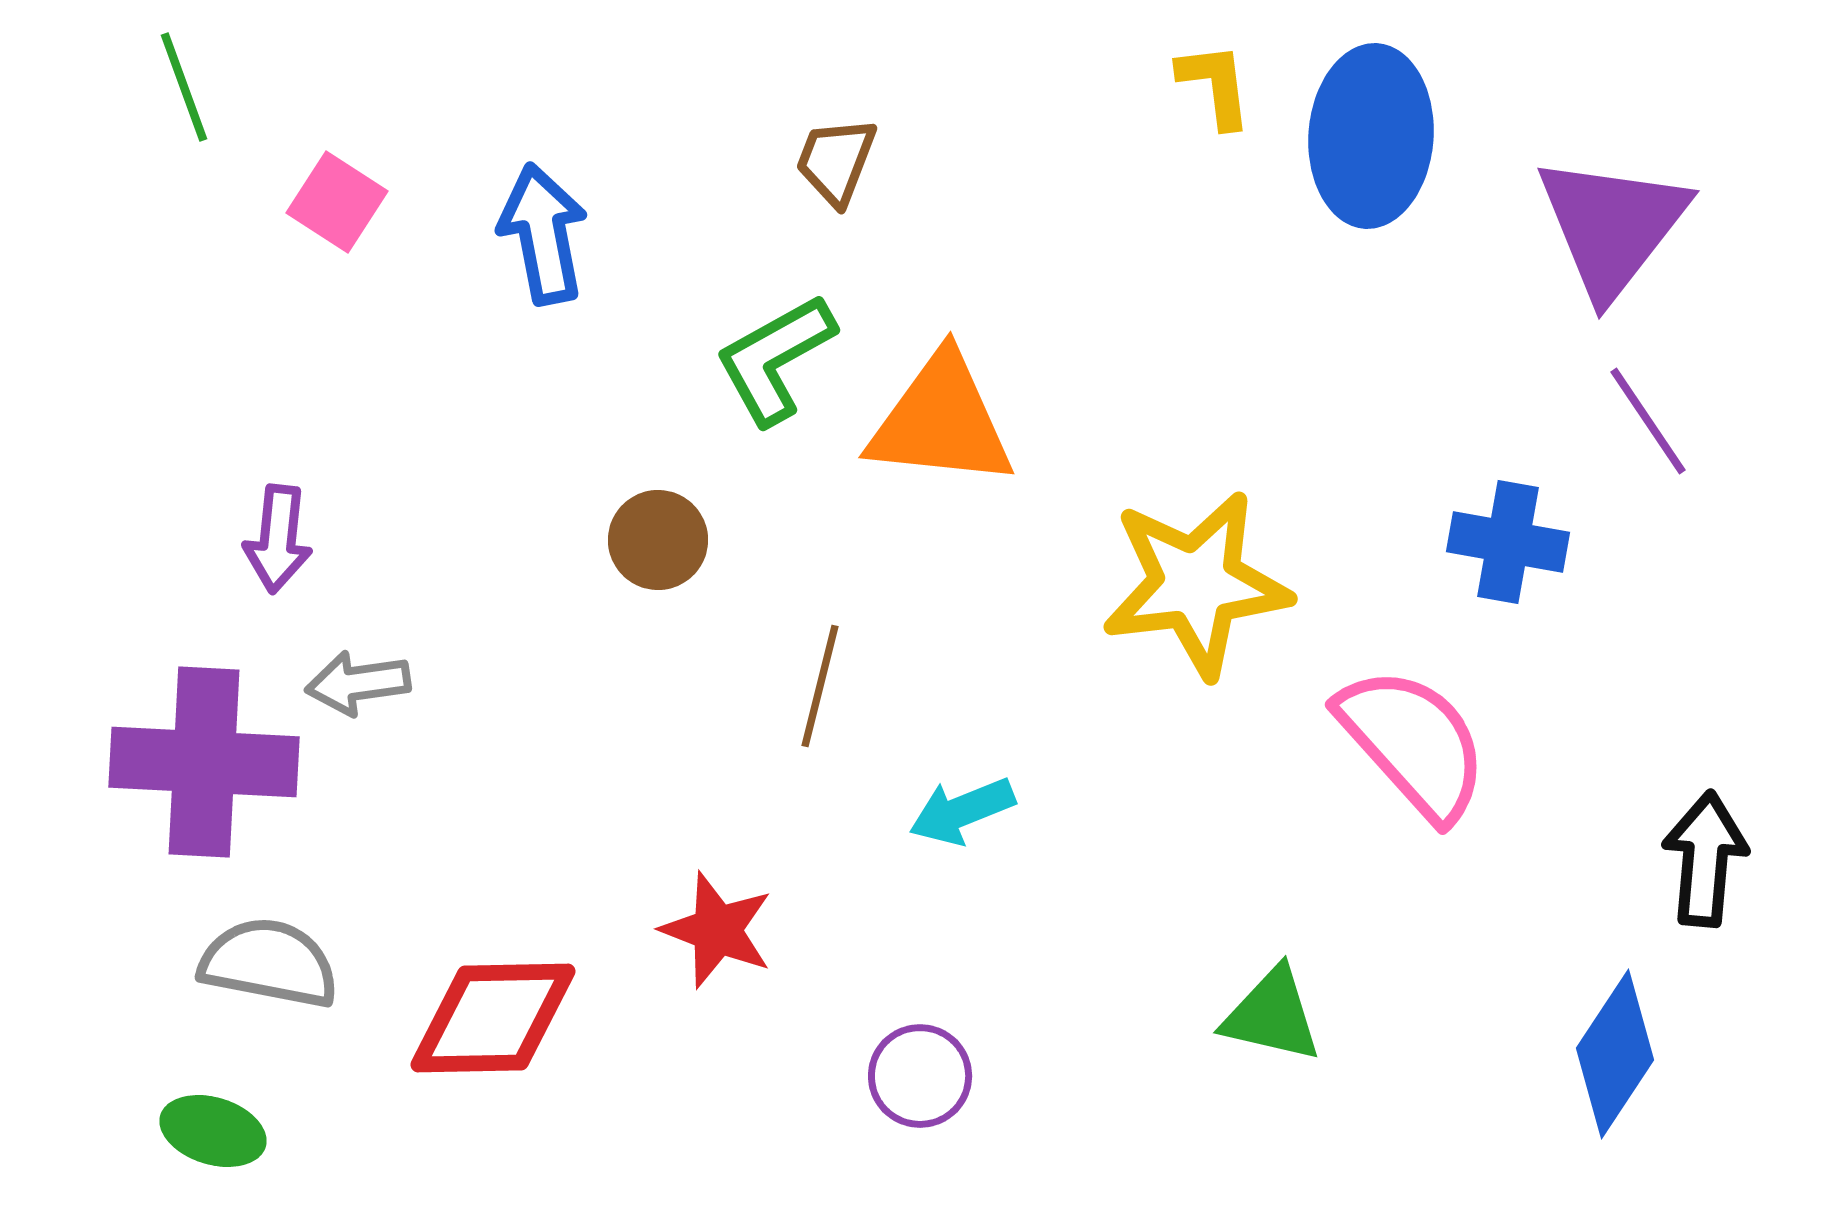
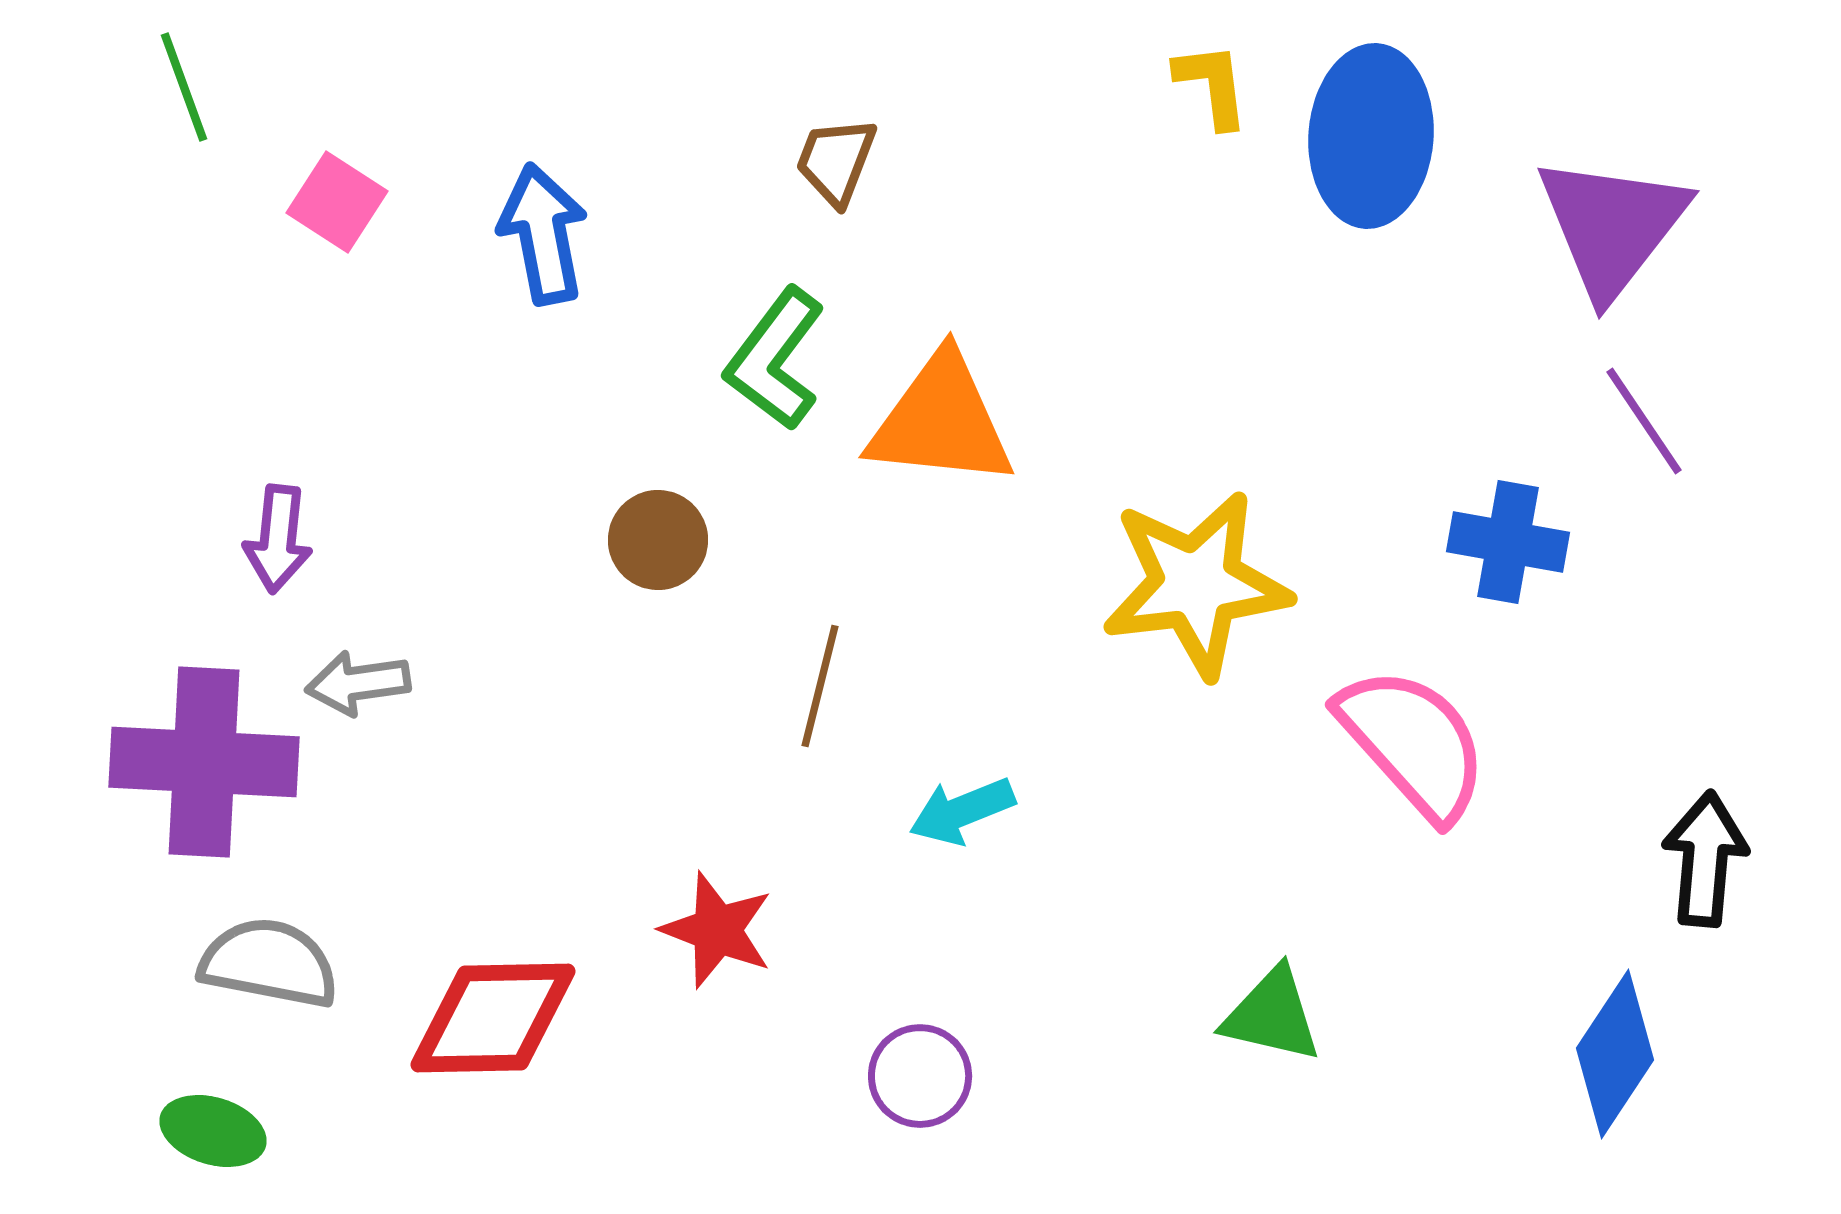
yellow L-shape: moved 3 px left
green L-shape: rotated 24 degrees counterclockwise
purple line: moved 4 px left
